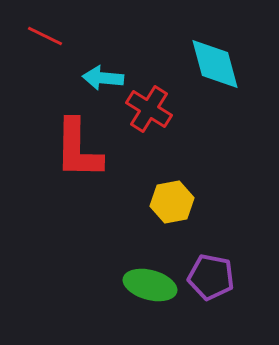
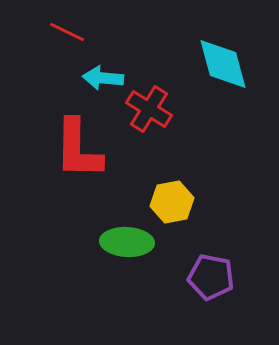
red line: moved 22 px right, 4 px up
cyan diamond: moved 8 px right
green ellipse: moved 23 px left, 43 px up; rotated 12 degrees counterclockwise
